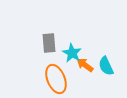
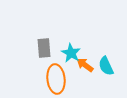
gray rectangle: moved 5 px left, 5 px down
cyan star: moved 1 px left
orange ellipse: rotated 16 degrees clockwise
